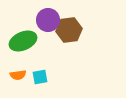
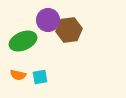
orange semicircle: rotated 21 degrees clockwise
